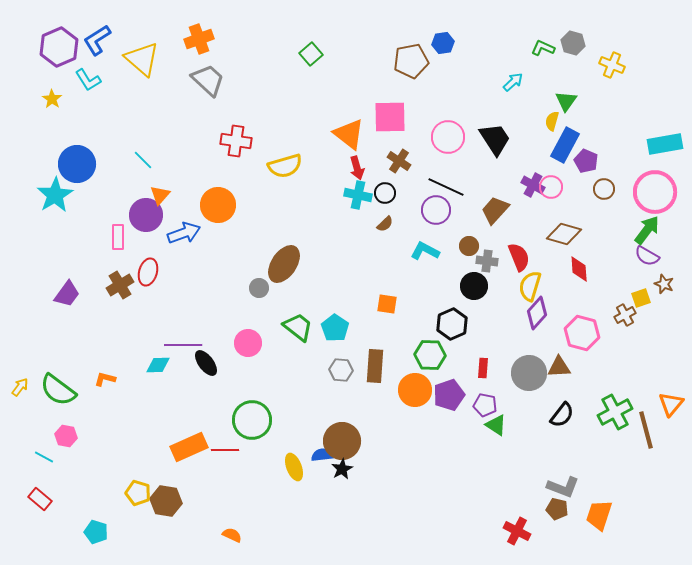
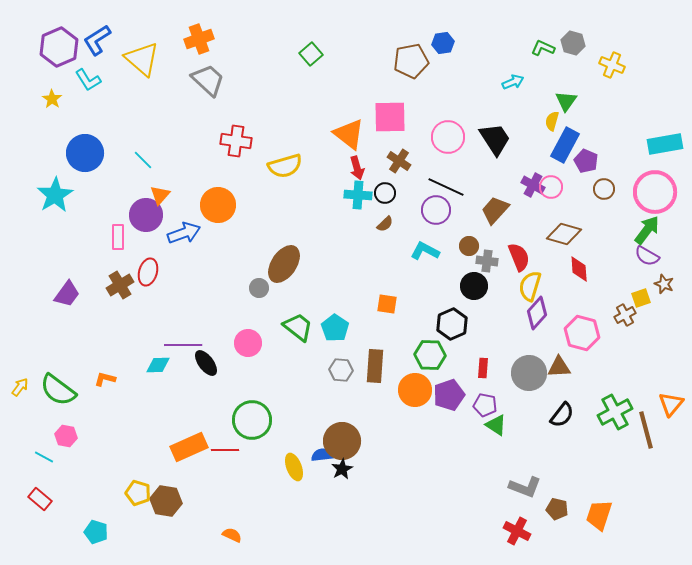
cyan arrow at (513, 82): rotated 20 degrees clockwise
blue circle at (77, 164): moved 8 px right, 11 px up
cyan cross at (358, 195): rotated 8 degrees counterclockwise
gray L-shape at (563, 487): moved 38 px left
